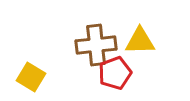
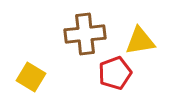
yellow triangle: rotated 8 degrees counterclockwise
brown cross: moved 11 px left, 11 px up
